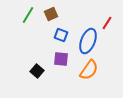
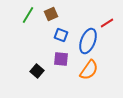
red line: rotated 24 degrees clockwise
